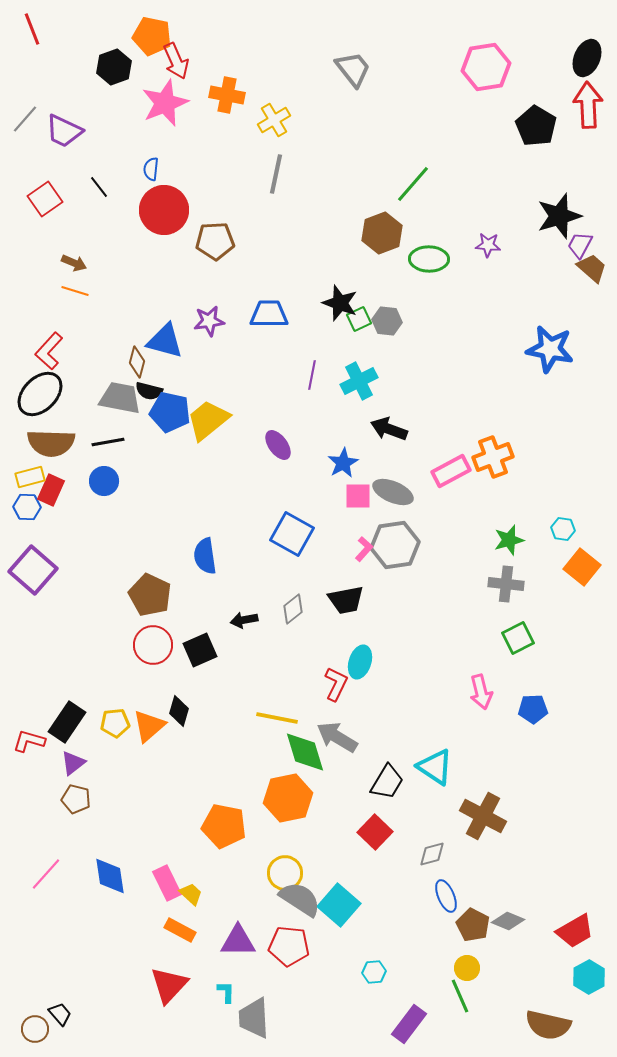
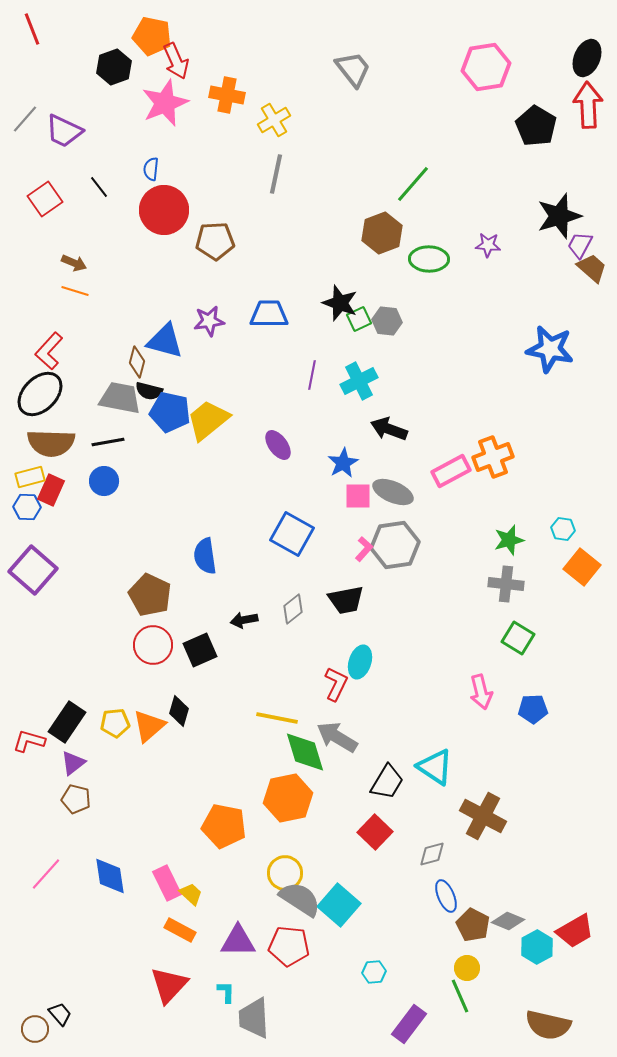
green square at (518, 638): rotated 32 degrees counterclockwise
cyan hexagon at (589, 977): moved 52 px left, 30 px up
